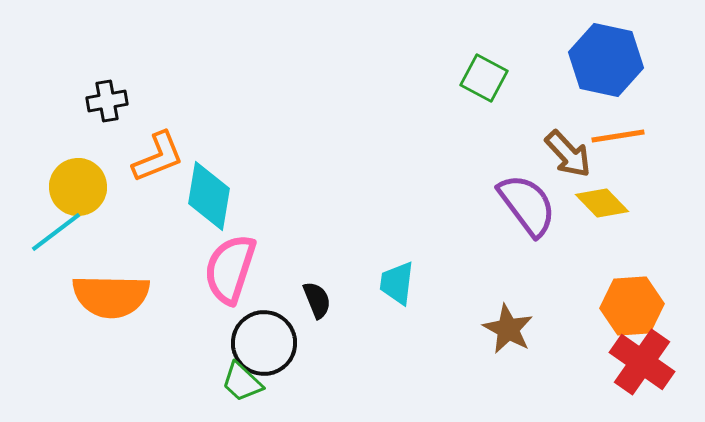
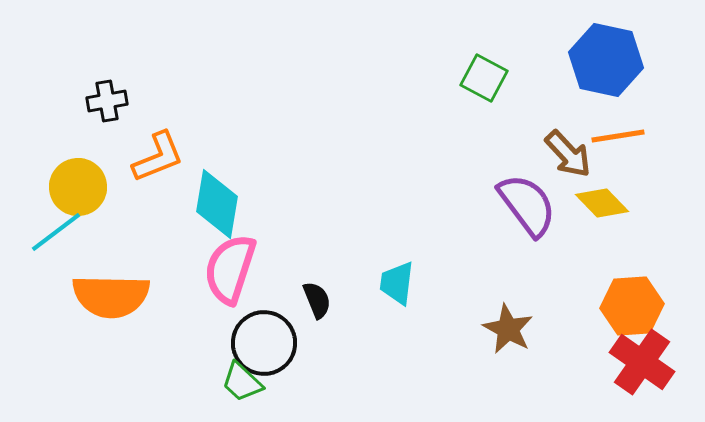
cyan diamond: moved 8 px right, 8 px down
